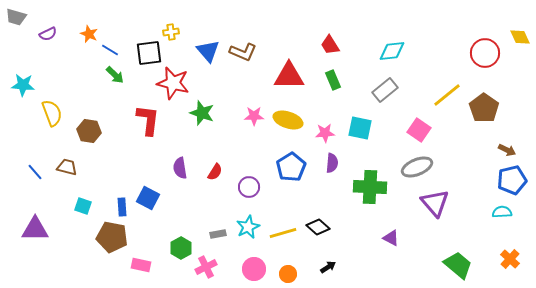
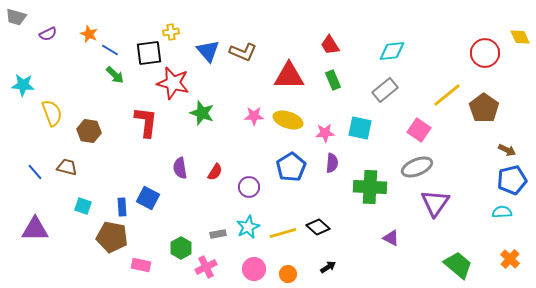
red L-shape at (148, 120): moved 2 px left, 2 px down
purple triangle at (435, 203): rotated 16 degrees clockwise
